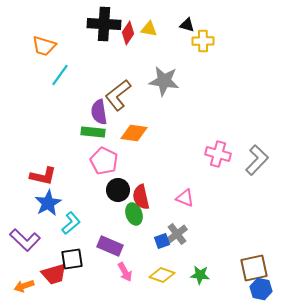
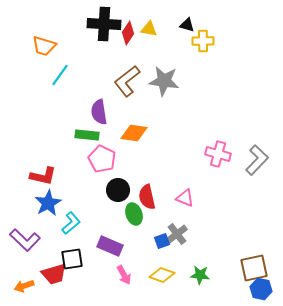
brown L-shape: moved 9 px right, 14 px up
green rectangle: moved 6 px left, 3 px down
pink pentagon: moved 2 px left, 2 px up
red semicircle: moved 6 px right
pink arrow: moved 1 px left, 3 px down
